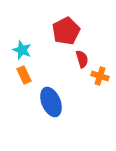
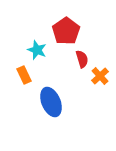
red pentagon: rotated 8 degrees counterclockwise
cyan star: moved 15 px right
orange cross: rotated 30 degrees clockwise
